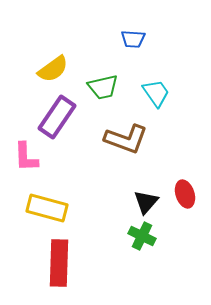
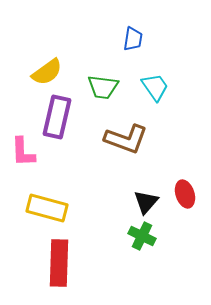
blue trapezoid: rotated 85 degrees counterclockwise
yellow semicircle: moved 6 px left, 3 px down
green trapezoid: rotated 20 degrees clockwise
cyan trapezoid: moved 1 px left, 6 px up
purple rectangle: rotated 21 degrees counterclockwise
pink L-shape: moved 3 px left, 5 px up
